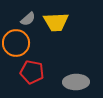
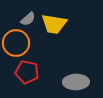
yellow trapezoid: moved 2 px left, 2 px down; rotated 12 degrees clockwise
red pentagon: moved 5 px left
